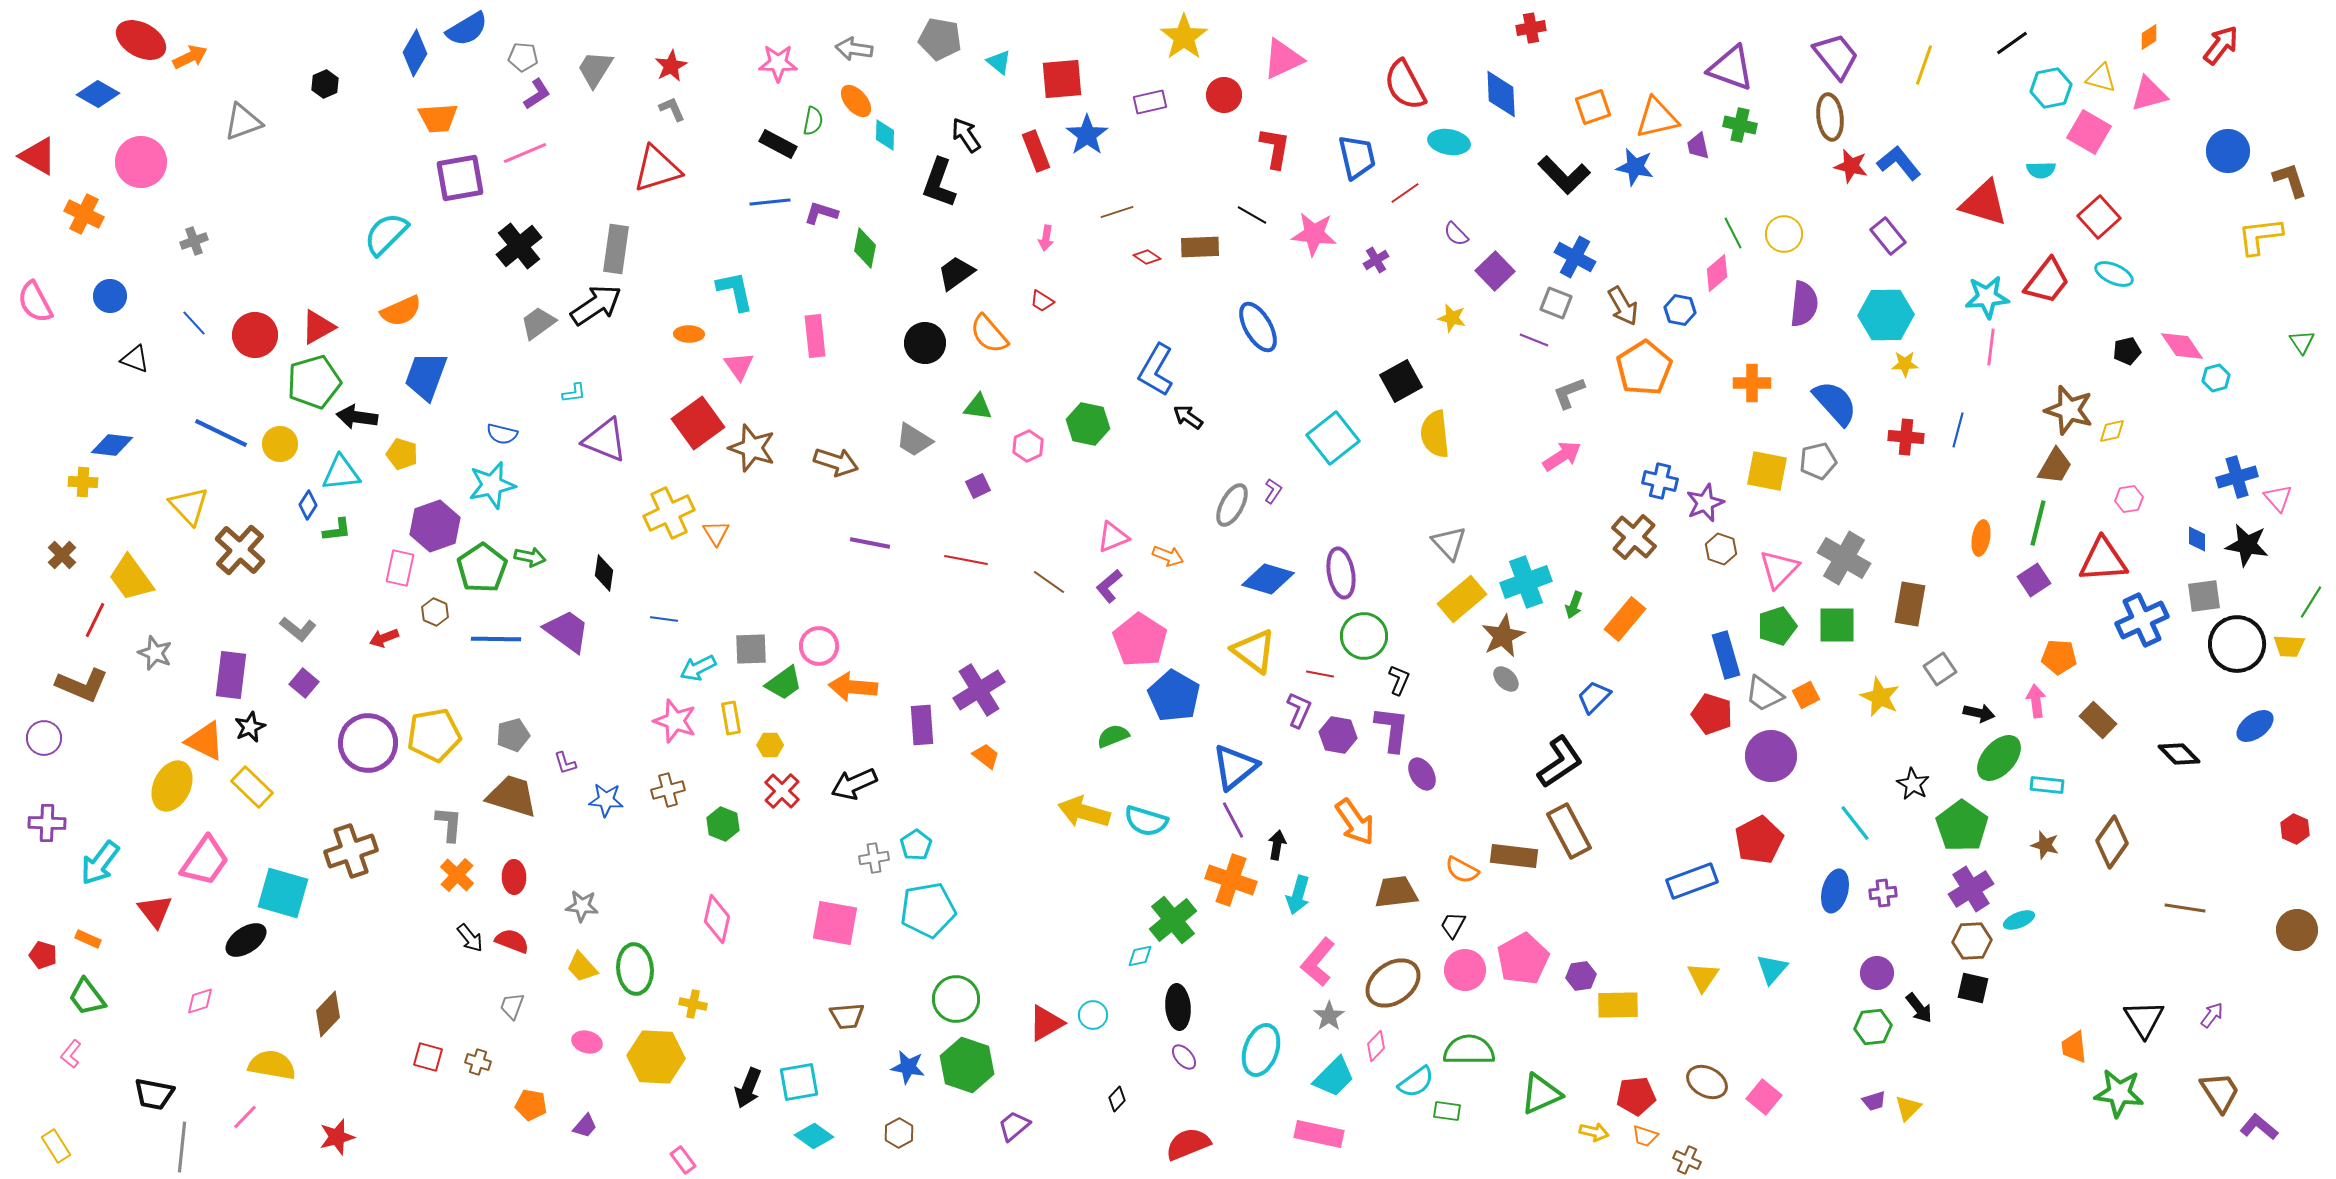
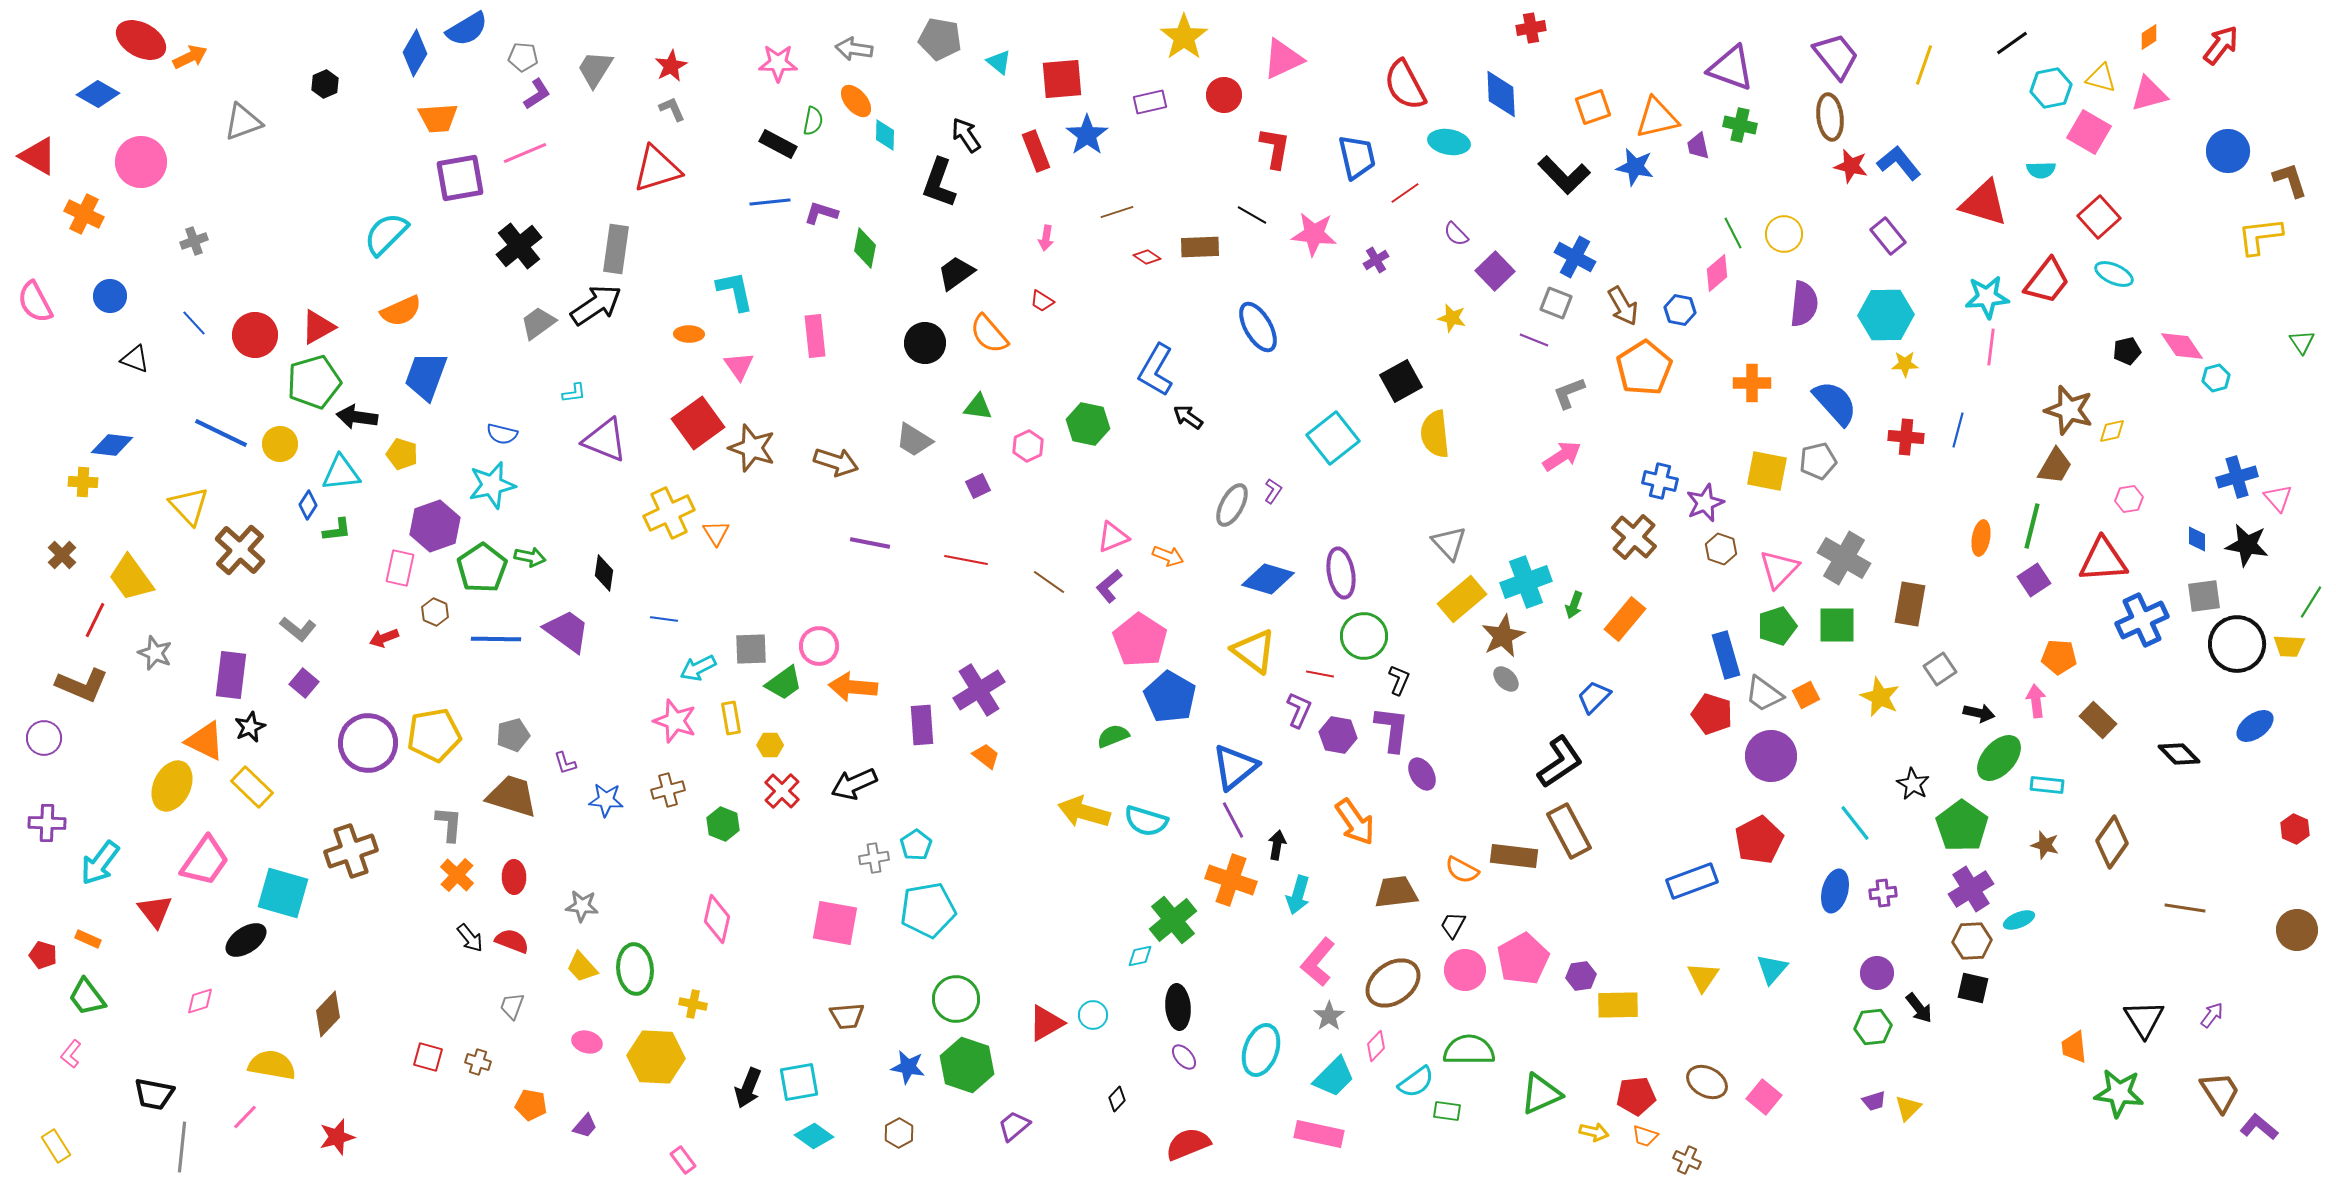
green line at (2038, 523): moved 6 px left, 3 px down
blue pentagon at (1174, 696): moved 4 px left, 1 px down
